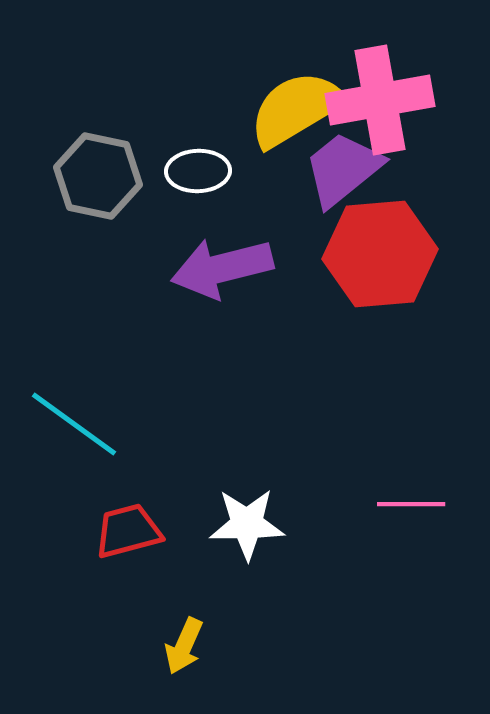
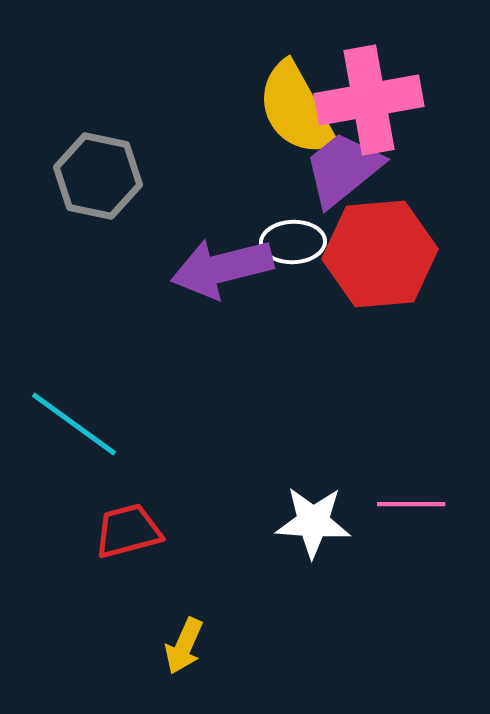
pink cross: moved 11 px left
yellow semicircle: rotated 88 degrees counterclockwise
white ellipse: moved 95 px right, 71 px down
white star: moved 66 px right, 2 px up; rotated 4 degrees clockwise
